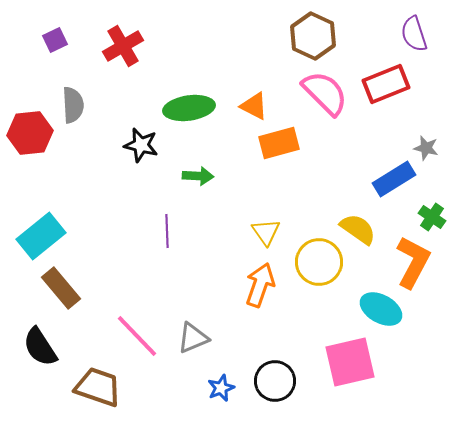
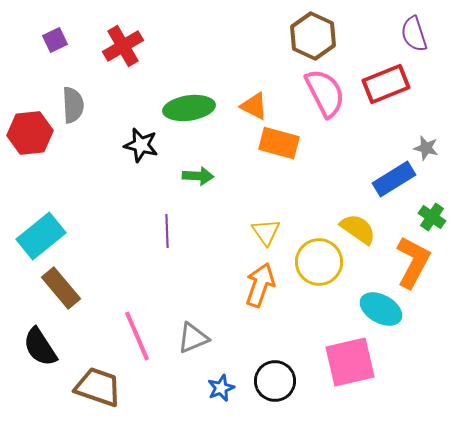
pink semicircle: rotated 18 degrees clockwise
orange rectangle: rotated 30 degrees clockwise
pink line: rotated 21 degrees clockwise
